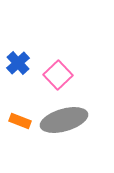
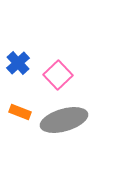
orange rectangle: moved 9 px up
